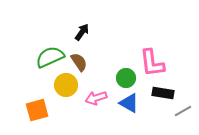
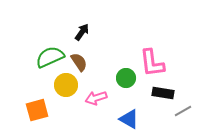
blue triangle: moved 16 px down
